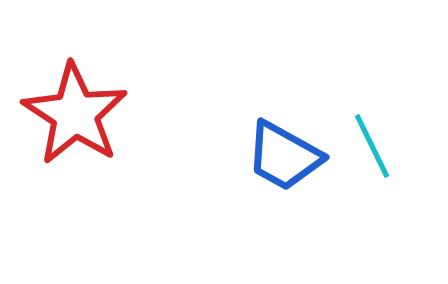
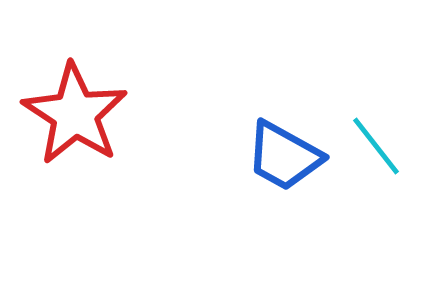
cyan line: moved 4 px right; rotated 12 degrees counterclockwise
